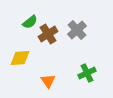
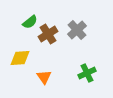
orange triangle: moved 4 px left, 4 px up
